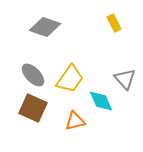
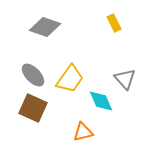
orange triangle: moved 8 px right, 11 px down
